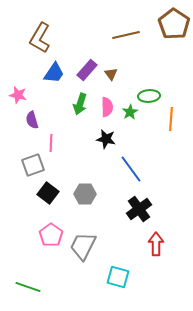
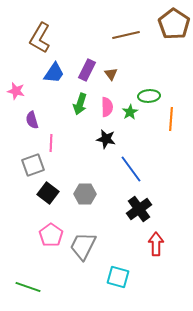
purple rectangle: rotated 15 degrees counterclockwise
pink star: moved 2 px left, 4 px up
